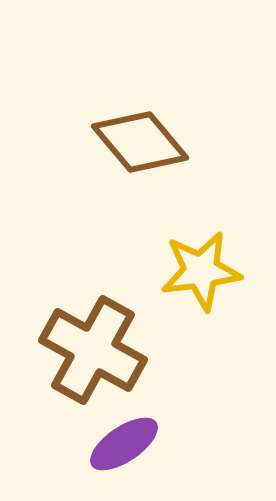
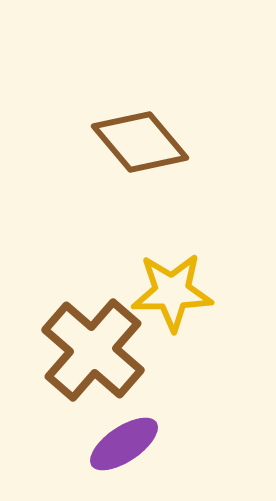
yellow star: moved 29 px left, 21 px down; rotated 6 degrees clockwise
brown cross: rotated 12 degrees clockwise
